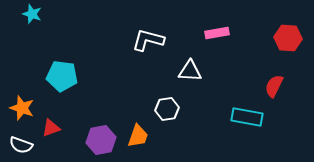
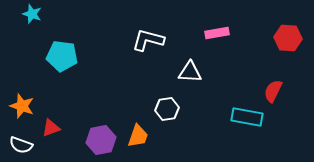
white triangle: moved 1 px down
cyan pentagon: moved 20 px up
red semicircle: moved 1 px left, 5 px down
orange star: moved 2 px up
